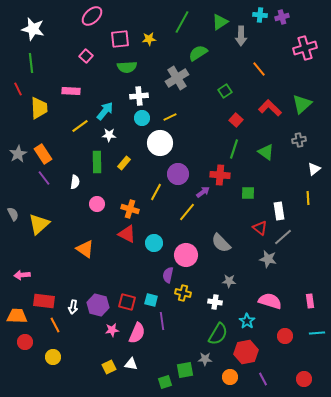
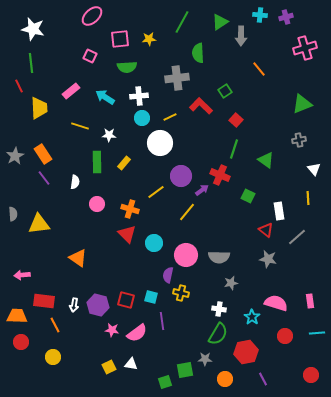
purple cross at (282, 17): moved 4 px right
green semicircle at (198, 53): rotated 60 degrees counterclockwise
pink square at (86, 56): moved 4 px right; rotated 16 degrees counterclockwise
gray cross at (177, 78): rotated 25 degrees clockwise
red line at (18, 89): moved 1 px right, 3 px up
pink rectangle at (71, 91): rotated 42 degrees counterclockwise
green triangle at (302, 104): rotated 20 degrees clockwise
red L-shape at (270, 108): moved 69 px left, 2 px up
cyan arrow at (105, 111): moved 14 px up; rotated 96 degrees counterclockwise
yellow line at (80, 126): rotated 54 degrees clockwise
green triangle at (266, 152): moved 8 px down
gray star at (18, 154): moved 3 px left, 2 px down
white triangle at (314, 169): rotated 32 degrees counterclockwise
purple circle at (178, 174): moved 3 px right, 2 px down
red cross at (220, 175): rotated 18 degrees clockwise
yellow line at (156, 192): rotated 24 degrees clockwise
purple arrow at (203, 192): moved 1 px left, 2 px up
green square at (248, 193): moved 3 px down; rotated 24 degrees clockwise
gray semicircle at (13, 214): rotated 24 degrees clockwise
yellow triangle at (39, 224): rotated 35 degrees clockwise
red triangle at (260, 228): moved 6 px right, 2 px down
red triangle at (127, 234): rotated 18 degrees clockwise
gray line at (283, 237): moved 14 px right
gray semicircle at (221, 243): moved 2 px left, 14 px down; rotated 45 degrees counterclockwise
orange triangle at (85, 249): moved 7 px left, 9 px down
gray star at (229, 281): moved 2 px right, 2 px down; rotated 16 degrees counterclockwise
yellow cross at (183, 293): moved 2 px left
cyan square at (151, 300): moved 3 px up
pink semicircle at (270, 301): moved 6 px right, 2 px down
red square at (127, 302): moved 1 px left, 2 px up
white cross at (215, 302): moved 4 px right, 7 px down
white arrow at (73, 307): moved 1 px right, 2 px up
cyan star at (247, 321): moved 5 px right, 4 px up
pink star at (112, 330): rotated 16 degrees clockwise
pink semicircle at (137, 333): rotated 30 degrees clockwise
red circle at (25, 342): moved 4 px left
orange circle at (230, 377): moved 5 px left, 2 px down
red circle at (304, 379): moved 7 px right, 4 px up
